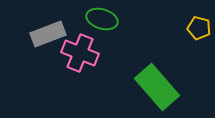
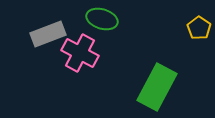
yellow pentagon: rotated 20 degrees clockwise
pink cross: rotated 6 degrees clockwise
green rectangle: rotated 69 degrees clockwise
